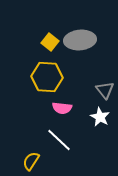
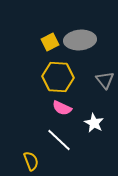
yellow square: rotated 24 degrees clockwise
yellow hexagon: moved 11 px right
gray triangle: moved 10 px up
pink semicircle: rotated 18 degrees clockwise
white star: moved 6 px left, 6 px down
yellow semicircle: rotated 126 degrees clockwise
